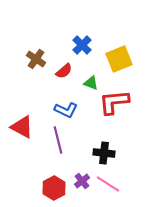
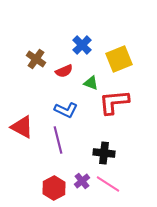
red semicircle: rotated 18 degrees clockwise
